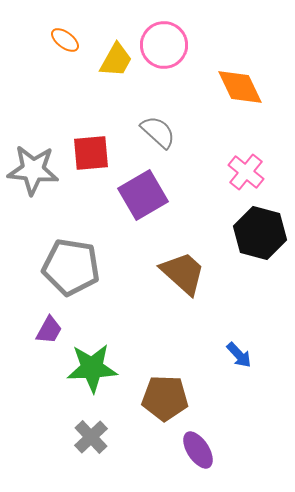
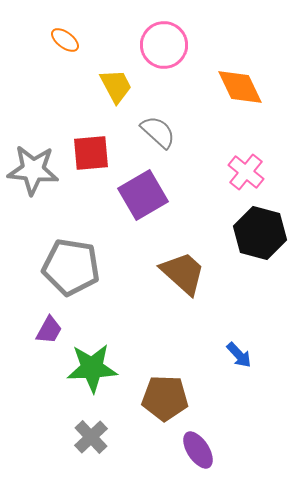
yellow trapezoid: moved 26 px down; rotated 57 degrees counterclockwise
